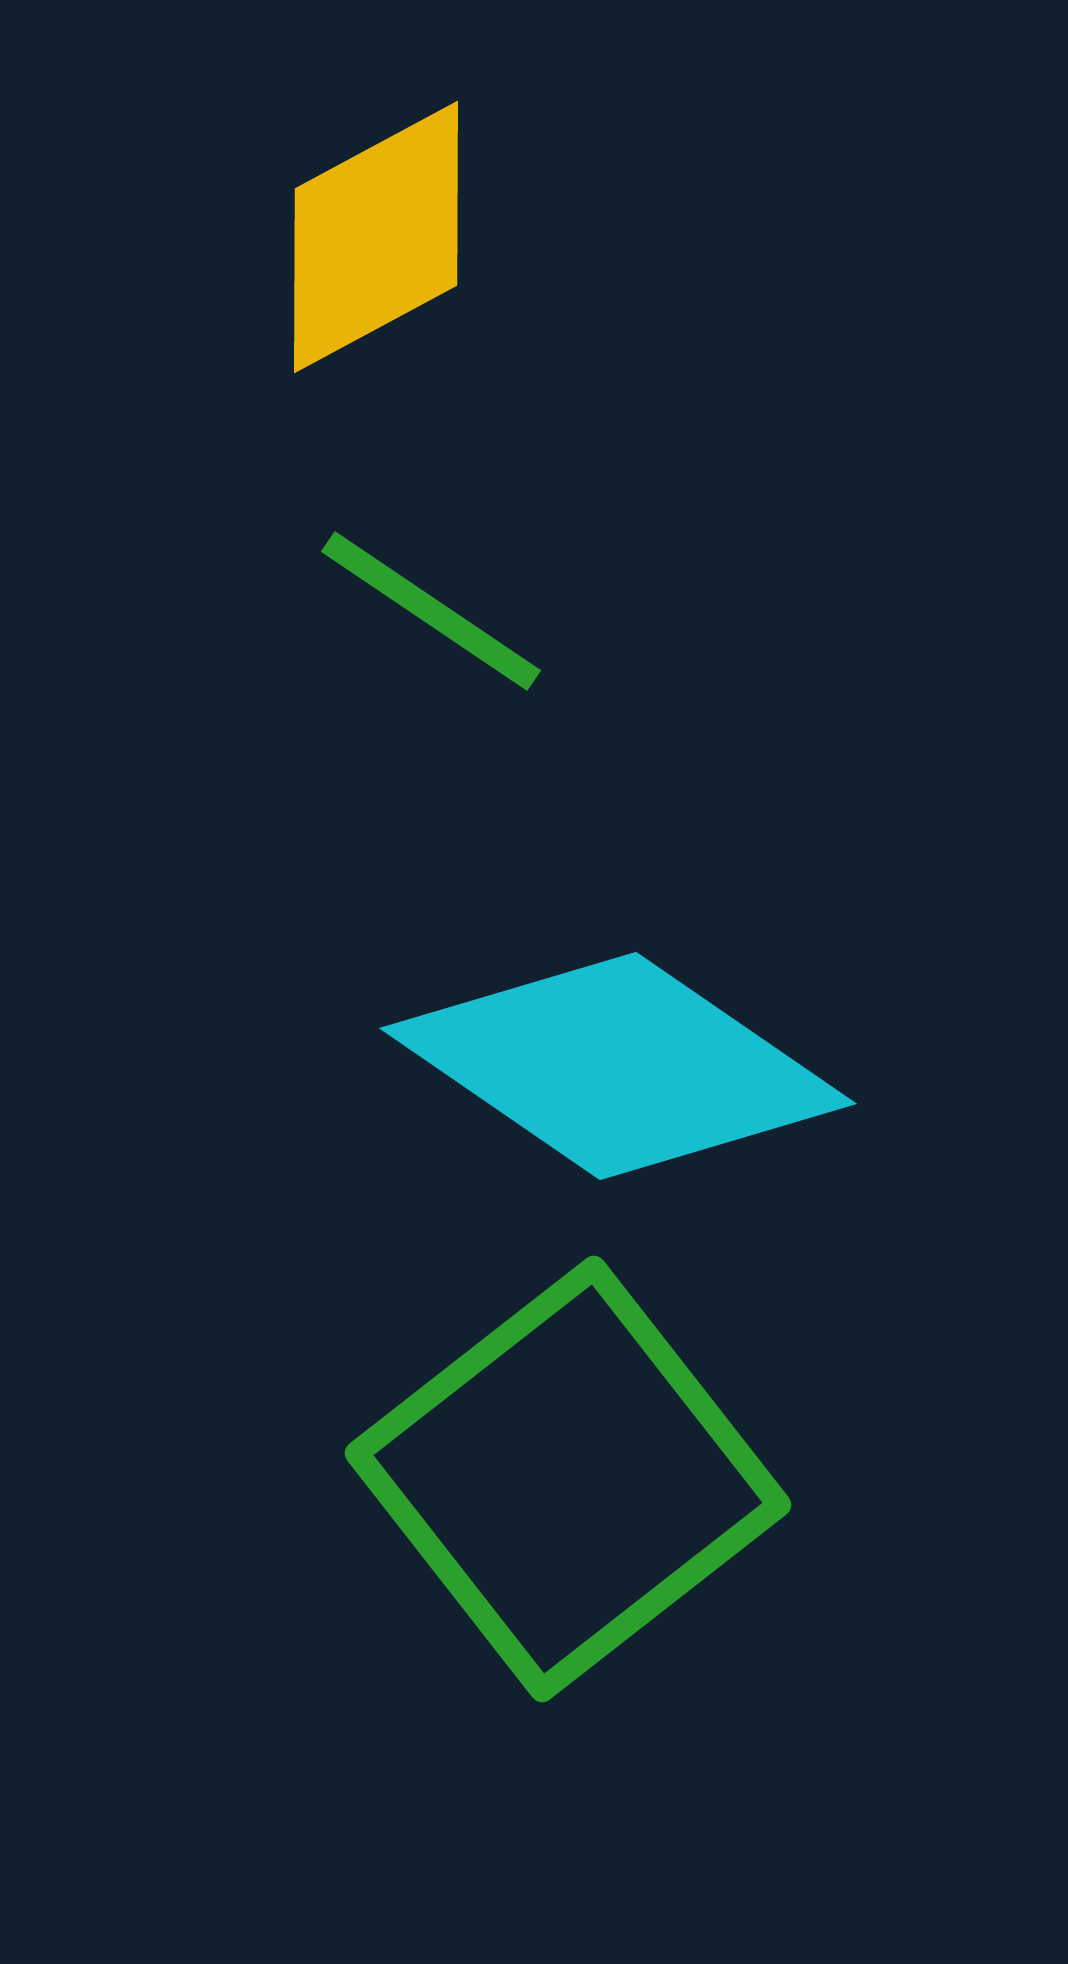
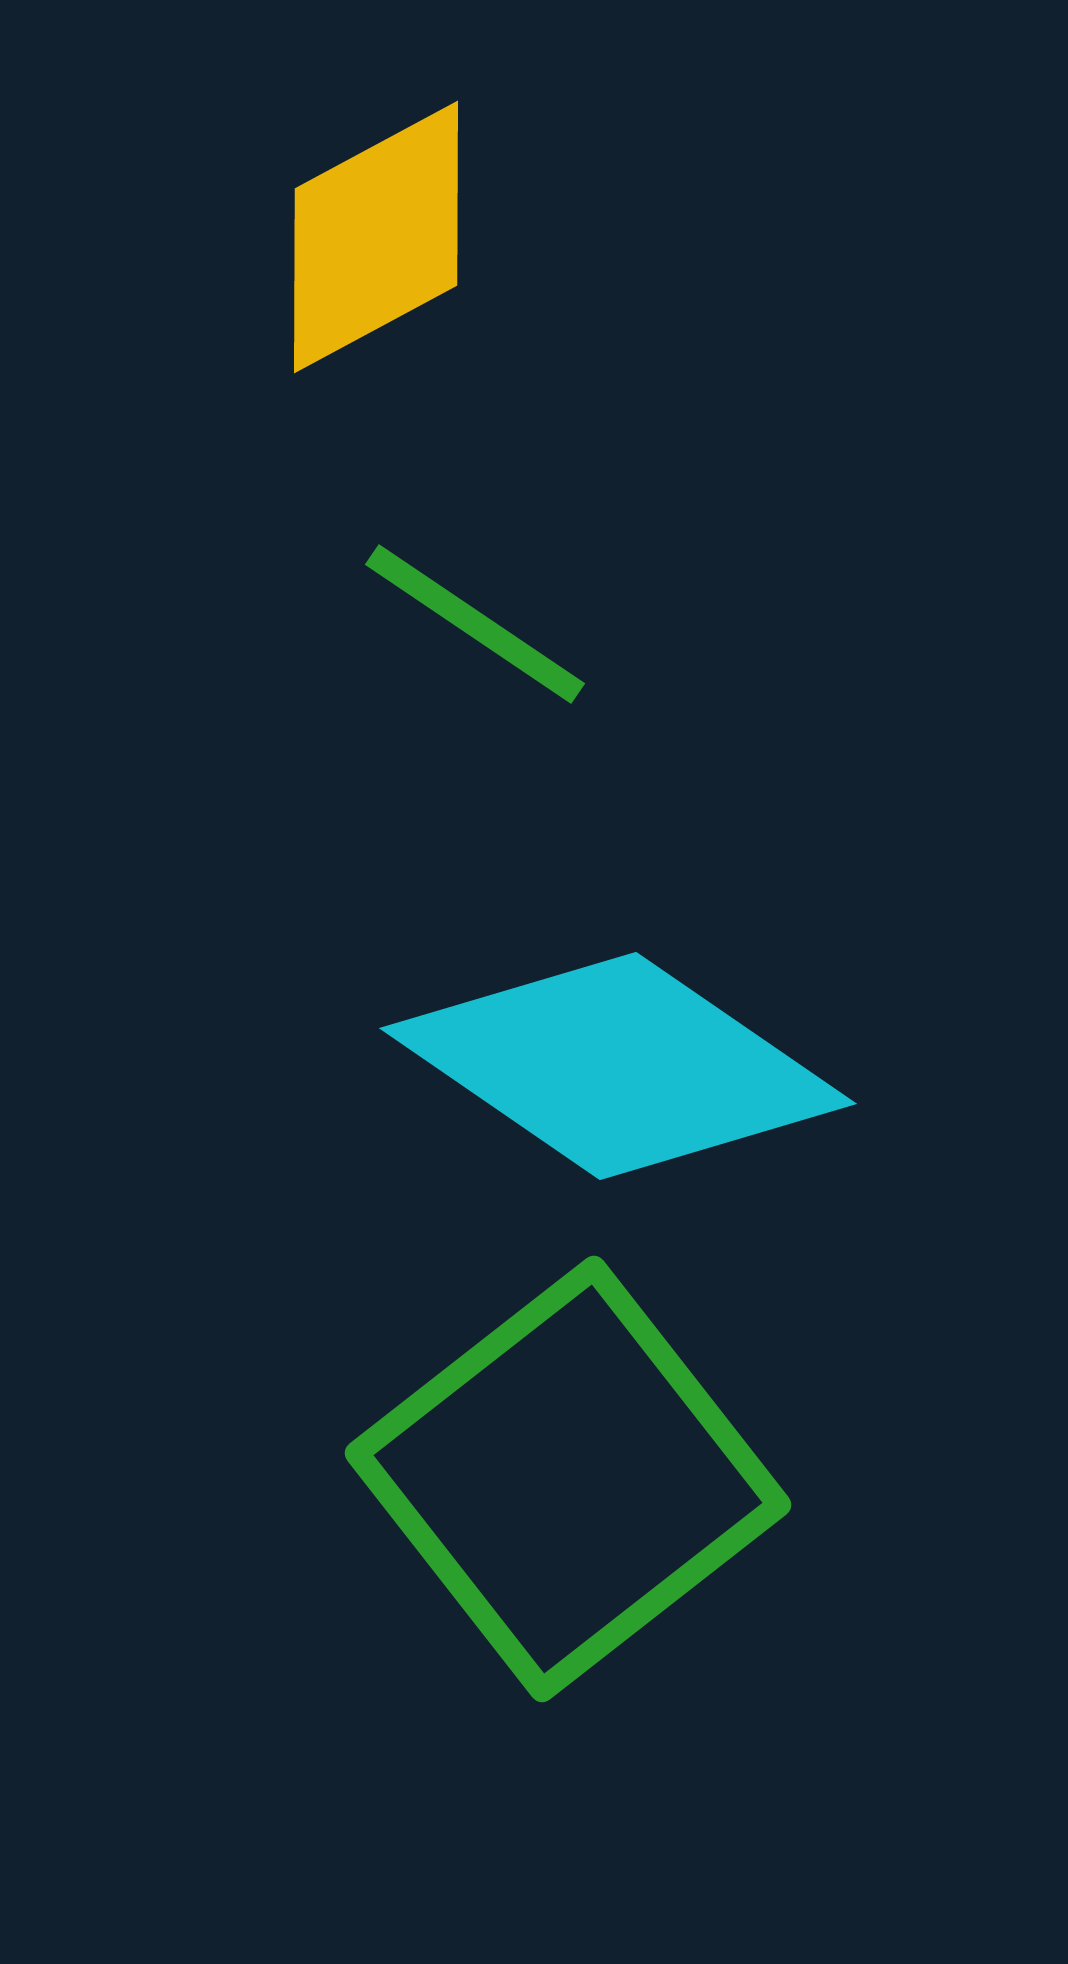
green line: moved 44 px right, 13 px down
